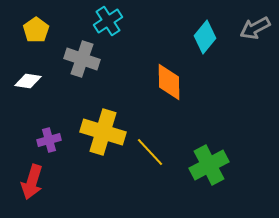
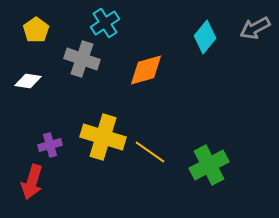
cyan cross: moved 3 px left, 2 px down
orange diamond: moved 23 px left, 12 px up; rotated 75 degrees clockwise
yellow cross: moved 5 px down
purple cross: moved 1 px right, 5 px down
yellow line: rotated 12 degrees counterclockwise
